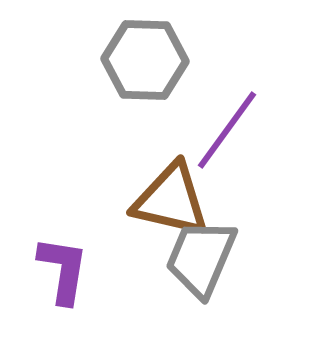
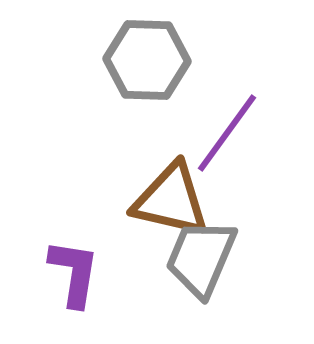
gray hexagon: moved 2 px right
purple line: moved 3 px down
purple L-shape: moved 11 px right, 3 px down
